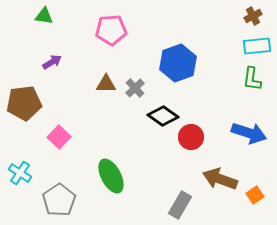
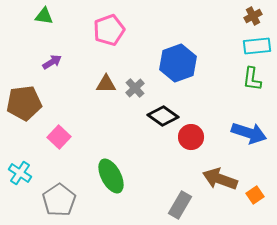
pink pentagon: moved 2 px left; rotated 16 degrees counterclockwise
